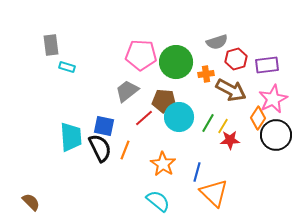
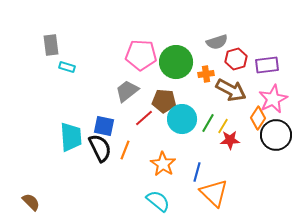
cyan circle: moved 3 px right, 2 px down
